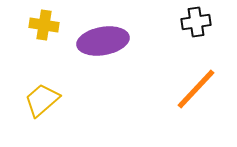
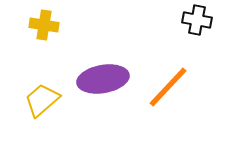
black cross: moved 1 px right, 2 px up; rotated 20 degrees clockwise
purple ellipse: moved 38 px down
orange line: moved 28 px left, 2 px up
